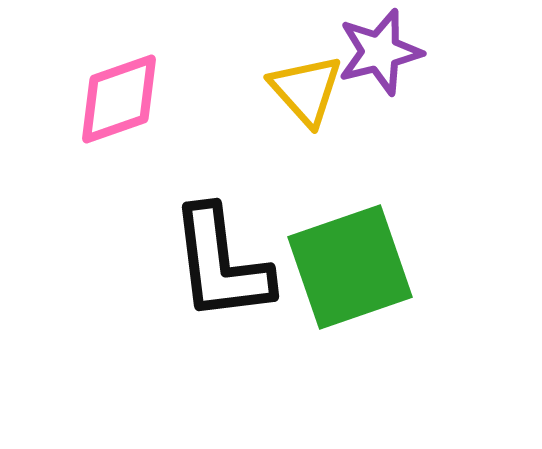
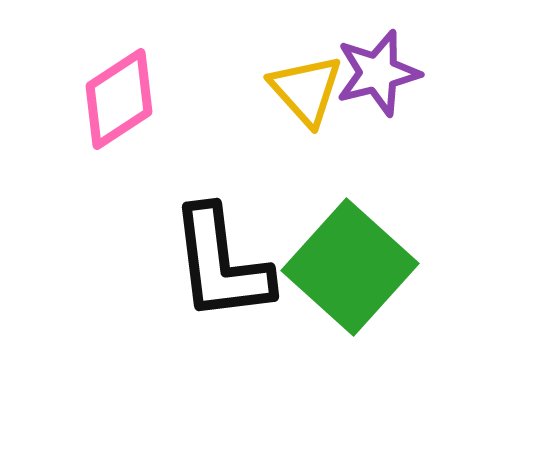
purple star: moved 2 px left, 21 px down
pink diamond: rotated 14 degrees counterclockwise
green square: rotated 29 degrees counterclockwise
